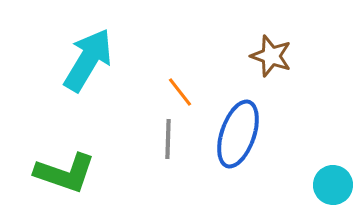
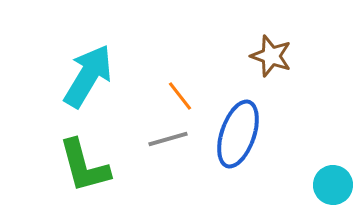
cyan arrow: moved 16 px down
orange line: moved 4 px down
gray line: rotated 72 degrees clockwise
green L-shape: moved 19 px right, 7 px up; rotated 56 degrees clockwise
